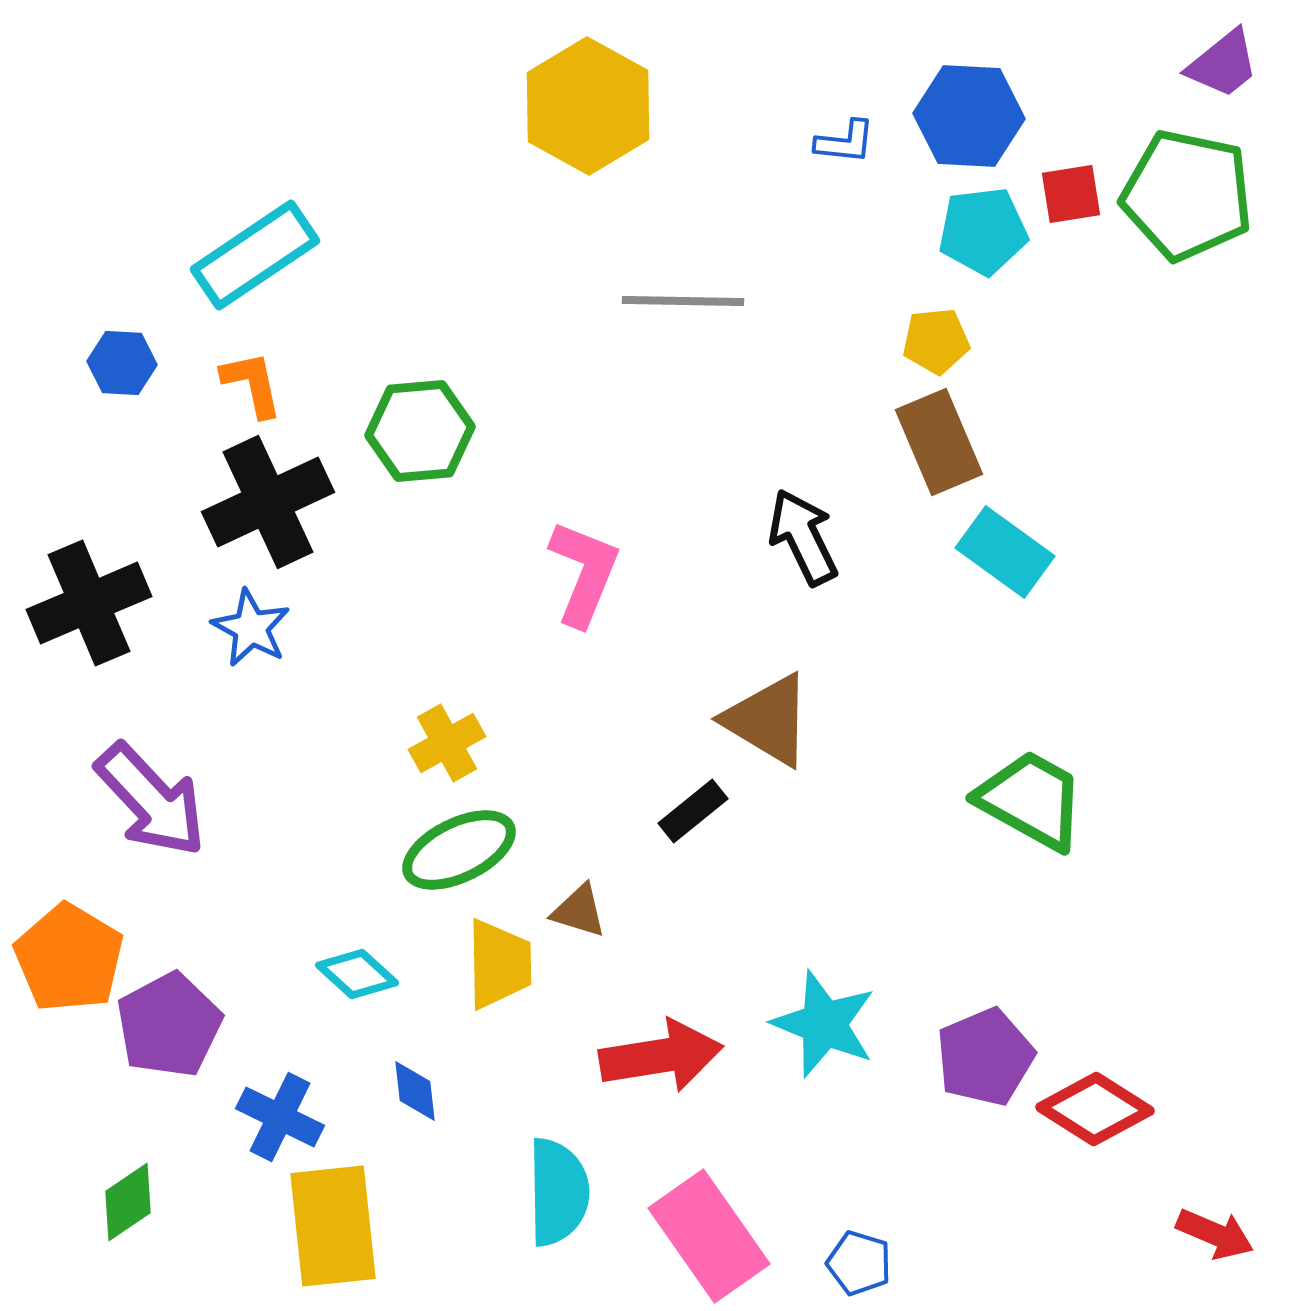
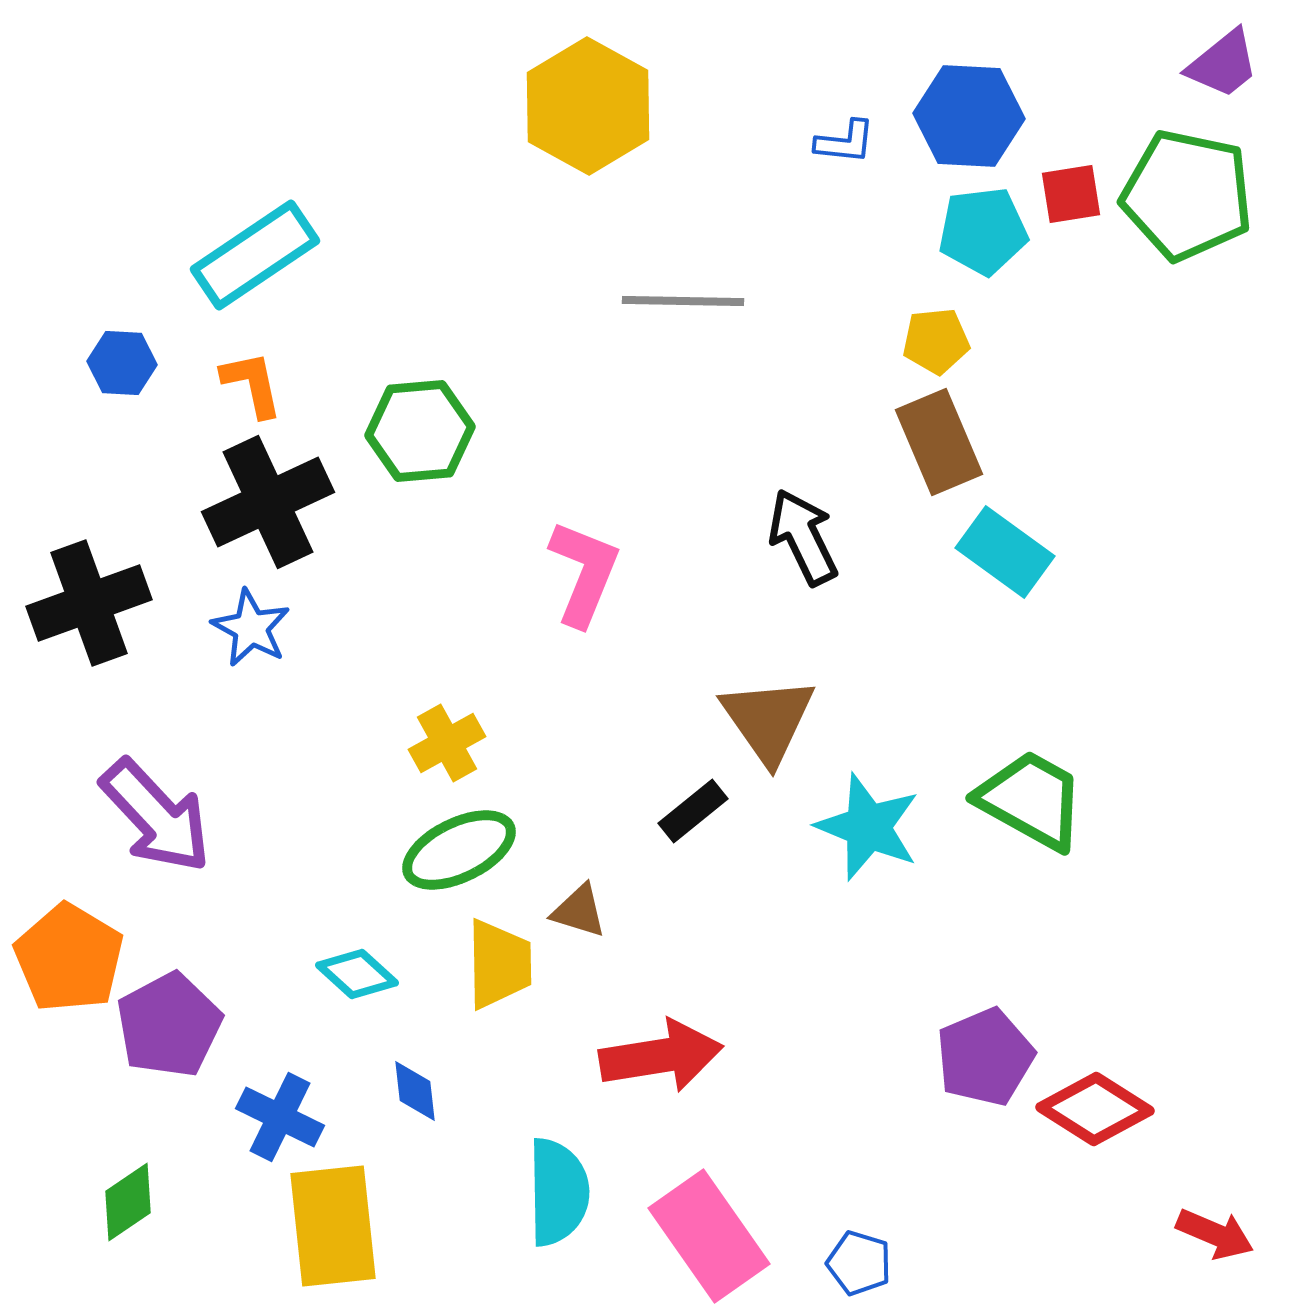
black cross at (89, 603): rotated 3 degrees clockwise
brown triangle at (768, 720): rotated 24 degrees clockwise
purple arrow at (151, 800): moved 5 px right, 16 px down
cyan star at (824, 1024): moved 44 px right, 197 px up
